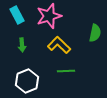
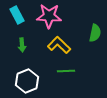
pink star: rotated 20 degrees clockwise
